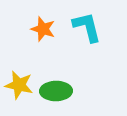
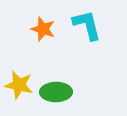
cyan L-shape: moved 2 px up
green ellipse: moved 1 px down
